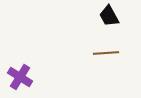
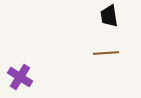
black trapezoid: rotated 20 degrees clockwise
